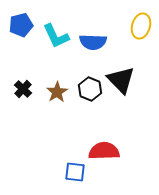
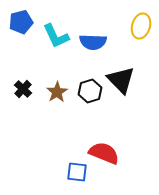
blue pentagon: moved 3 px up
black hexagon: moved 2 px down; rotated 20 degrees clockwise
red semicircle: moved 2 px down; rotated 24 degrees clockwise
blue square: moved 2 px right
